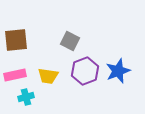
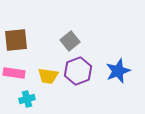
gray square: rotated 24 degrees clockwise
purple hexagon: moved 7 px left
pink rectangle: moved 1 px left, 2 px up; rotated 20 degrees clockwise
cyan cross: moved 1 px right, 2 px down
